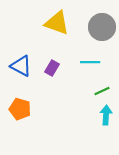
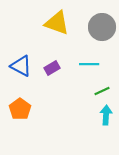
cyan line: moved 1 px left, 2 px down
purple rectangle: rotated 28 degrees clockwise
orange pentagon: rotated 20 degrees clockwise
